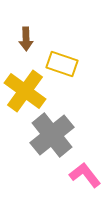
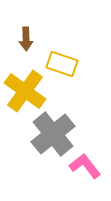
gray cross: moved 1 px right, 1 px up
pink L-shape: moved 9 px up
